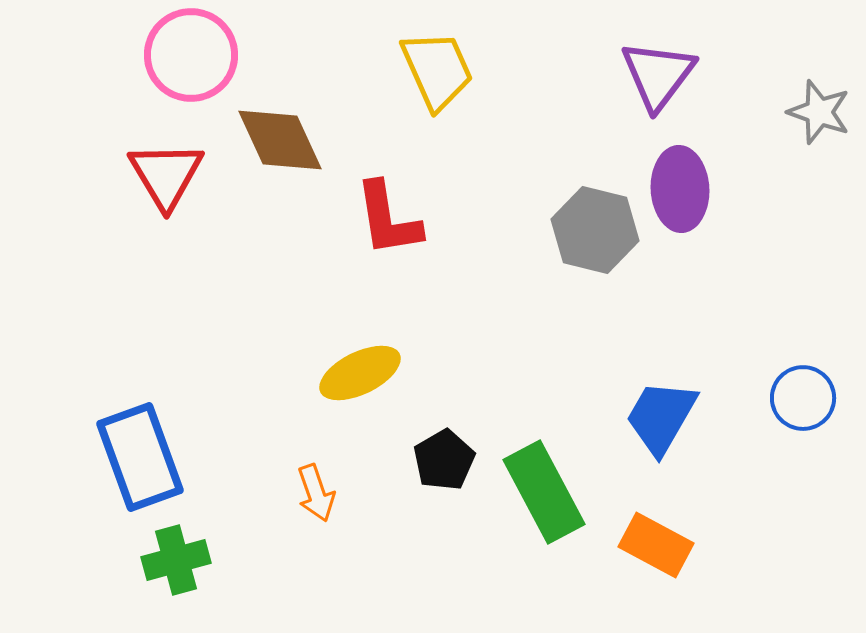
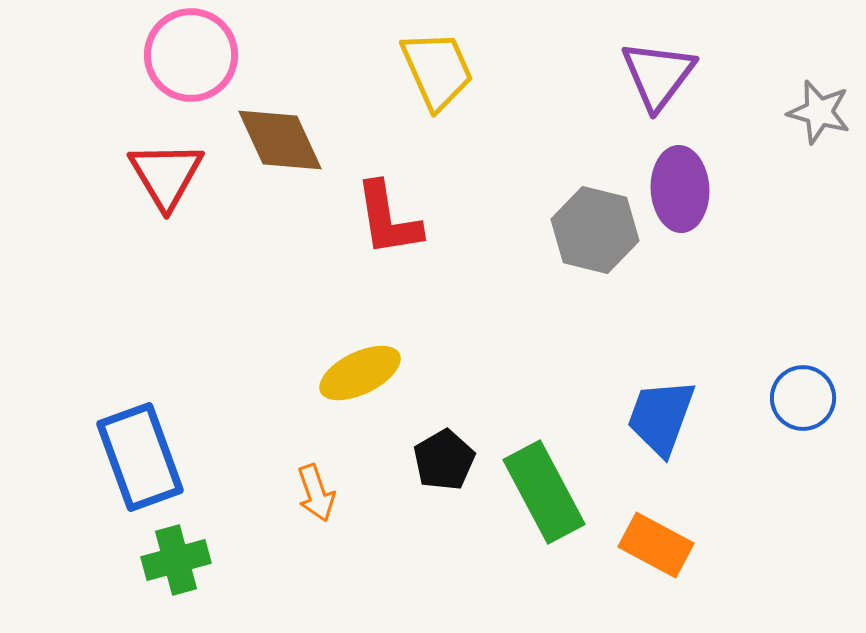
gray star: rotated 4 degrees counterclockwise
blue trapezoid: rotated 10 degrees counterclockwise
